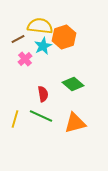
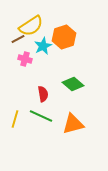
yellow semicircle: moved 9 px left; rotated 140 degrees clockwise
pink cross: rotated 32 degrees counterclockwise
orange triangle: moved 2 px left, 1 px down
